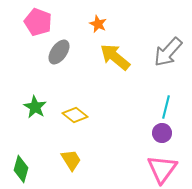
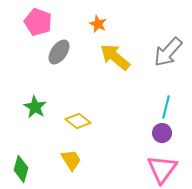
yellow diamond: moved 3 px right, 6 px down
